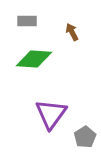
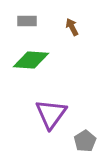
brown arrow: moved 5 px up
green diamond: moved 3 px left, 1 px down
gray pentagon: moved 4 px down
